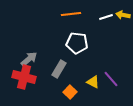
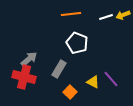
yellow arrow: rotated 32 degrees counterclockwise
white pentagon: rotated 15 degrees clockwise
